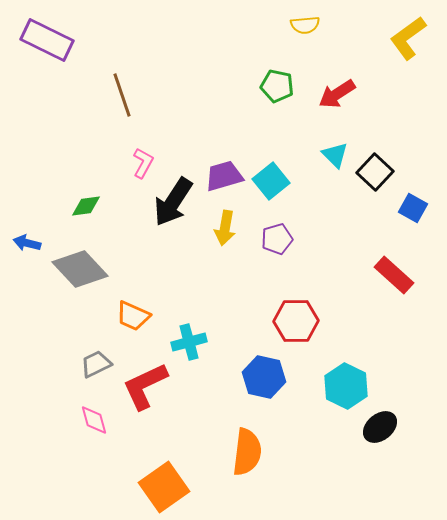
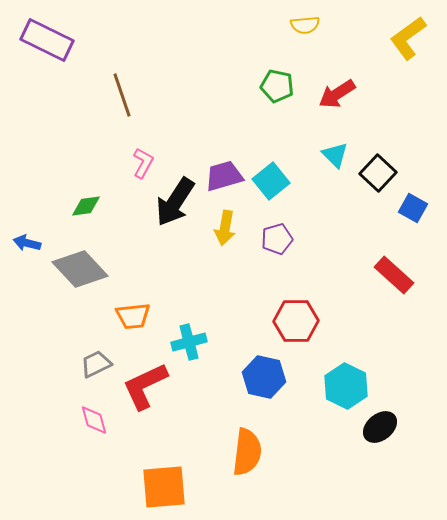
black square: moved 3 px right, 1 px down
black arrow: moved 2 px right
orange trapezoid: rotated 30 degrees counterclockwise
orange square: rotated 30 degrees clockwise
